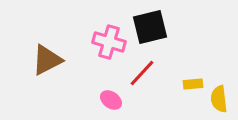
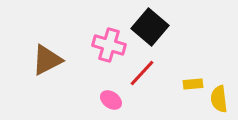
black square: rotated 36 degrees counterclockwise
pink cross: moved 3 px down
